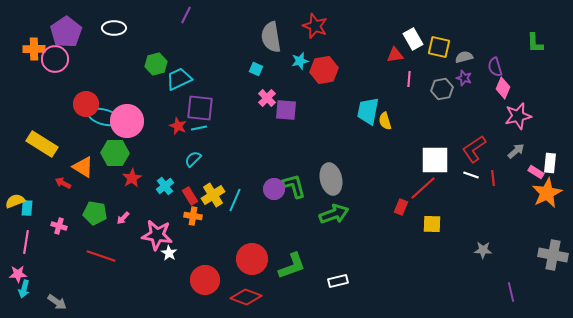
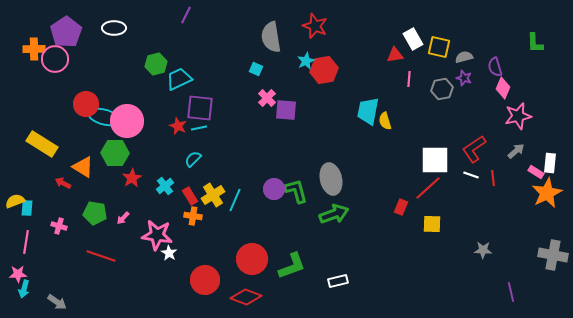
cyan star at (300, 61): moved 6 px right; rotated 12 degrees counterclockwise
green L-shape at (294, 186): moved 2 px right, 5 px down
red line at (423, 188): moved 5 px right
